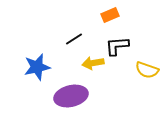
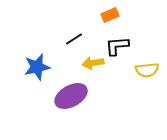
yellow semicircle: rotated 25 degrees counterclockwise
purple ellipse: rotated 16 degrees counterclockwise
